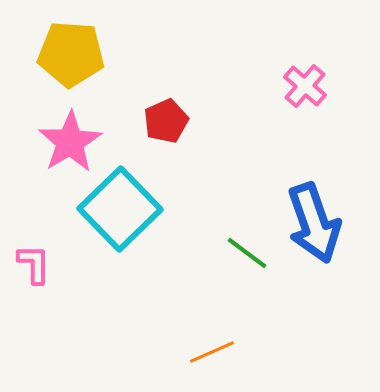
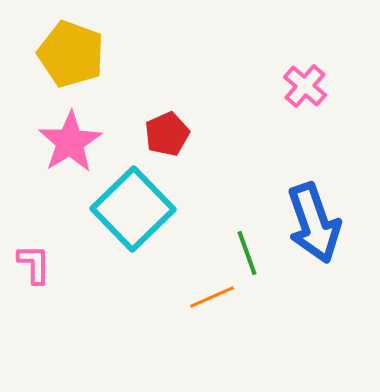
yellow pentagon: rotated 16 degrees clockwise
red pentagon: moved 1 px right, 13 px down
cyan square: moved 13 px right
green line: rotated 33 degrees clockwise
orange line: moved 55 px up
